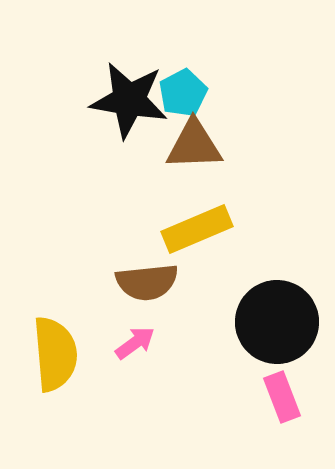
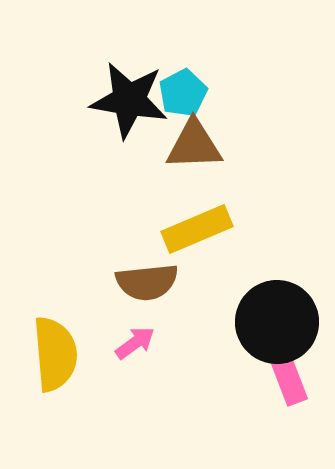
pink rectangle: moved 7 px right, 17 px up
